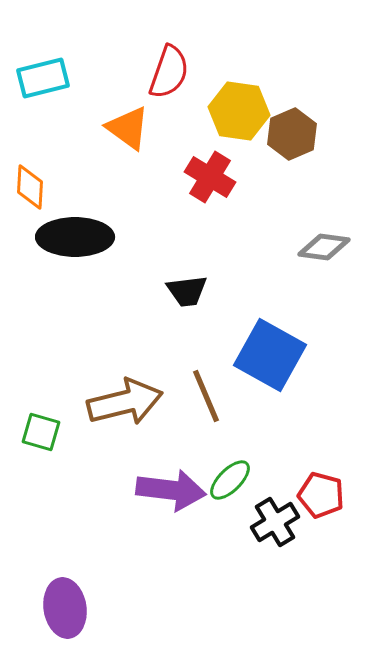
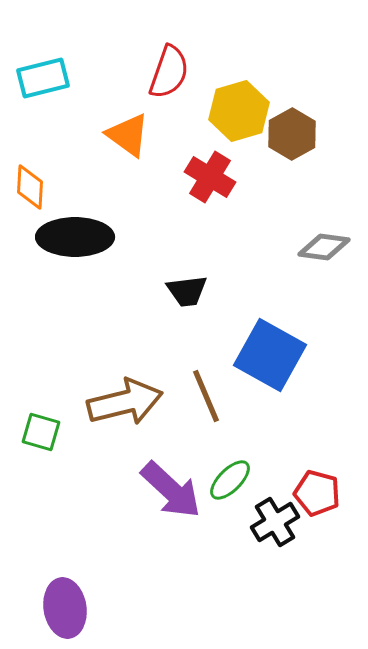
yellow hexagon: rotated 24 degrees counterclockwise
orange triangle: moved 7 px down
brown hexagon: rotated 6 degrees counterclockwise
purple arrow: rotated 36 degrees clockwise
red pentagon: moved 4 px left, 2 px up
